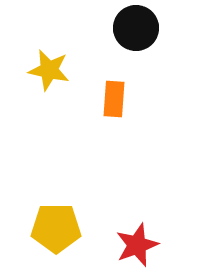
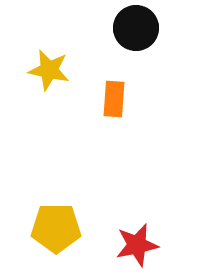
red star: rotated 9 degrees clockwise
